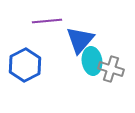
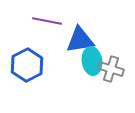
purple line: rotated 16 degrees clockwise
blue triangle: rotated 40 degrees clockwise
blue hexagon: moved 2 px right
